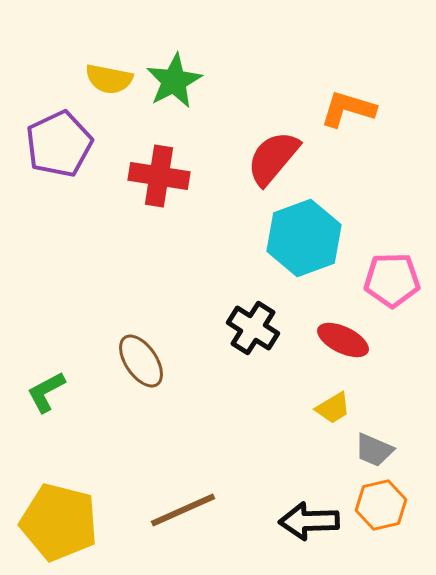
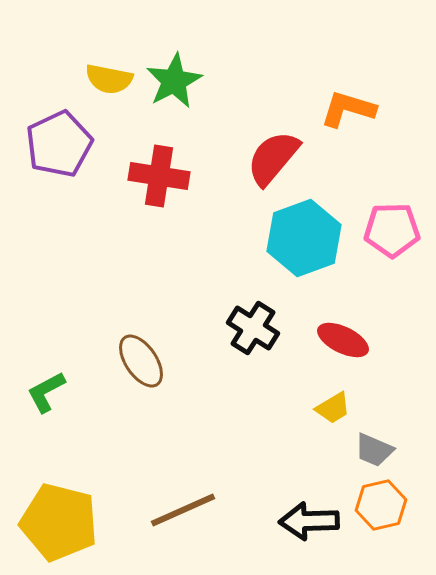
pink pentagon: moved 50 px up
